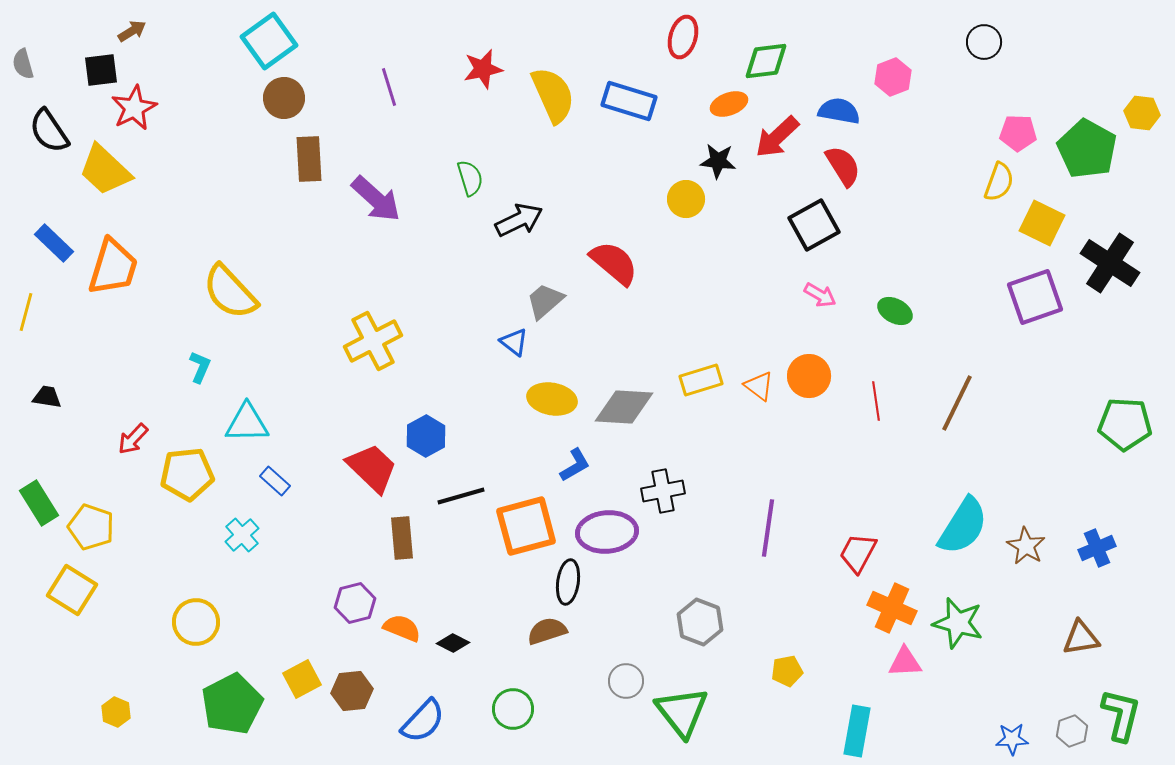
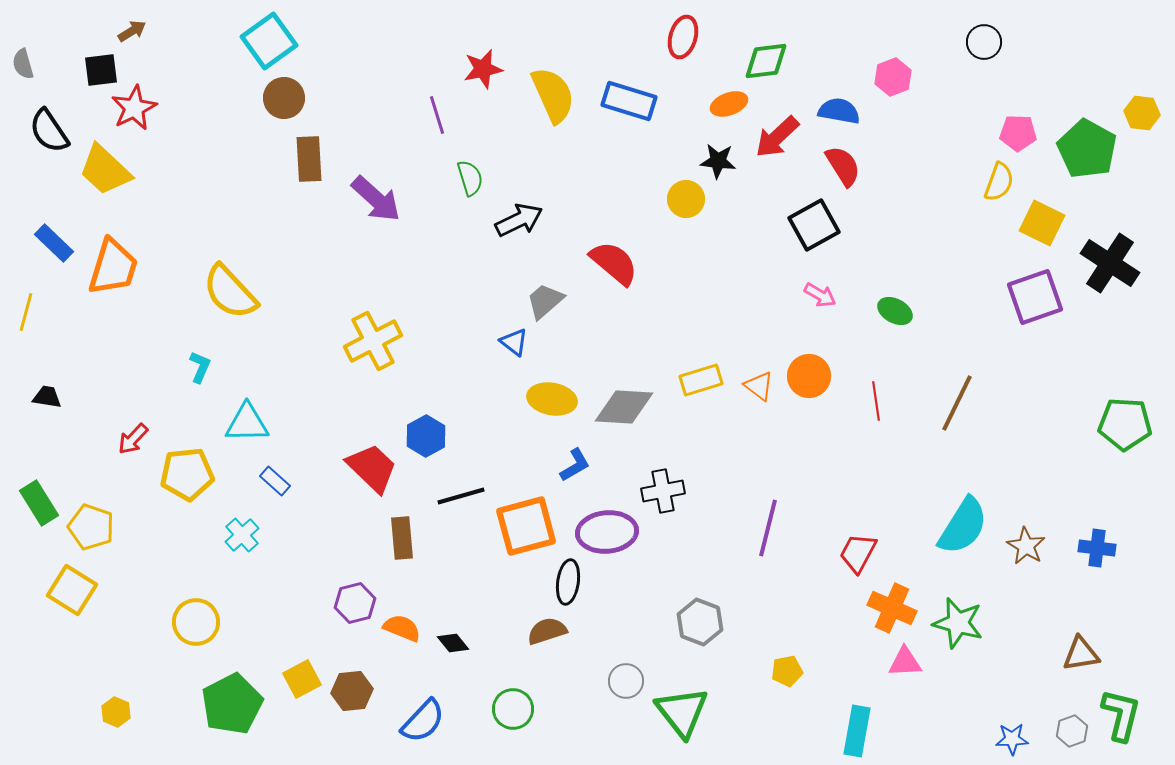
purple line at (389, 87): moved 48 px right, 28 px down
purple line at (768, 528): rotated 6 degrees clockwise
blue cross at (1097, 548): rotated 30 degrees clockwise
brown triangle at (1081, 638): moved 16 px down
black diamond at (453, 643): rotated 24 degrees clockwise
